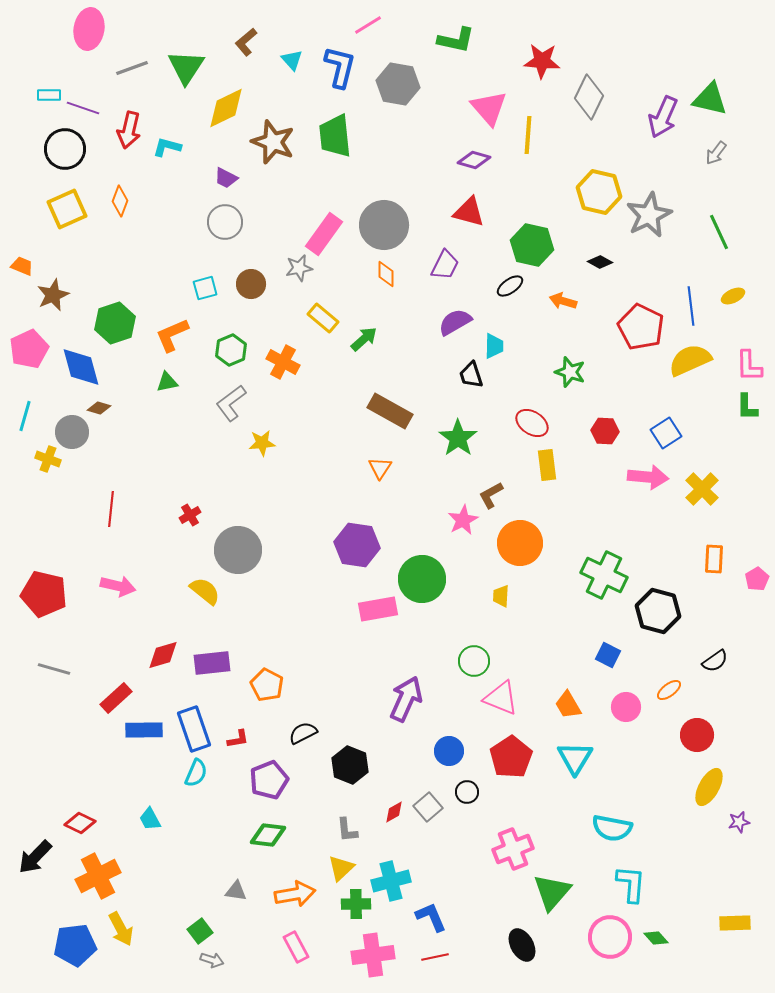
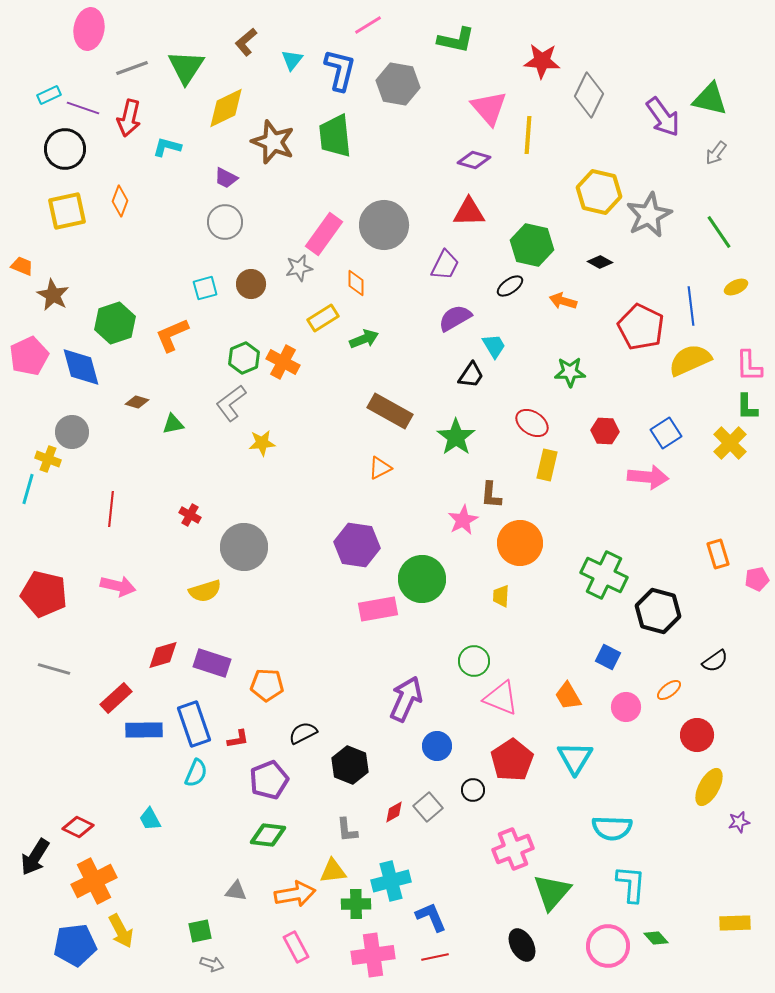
cyan triangle at (292, 60): rotated 20 degrees clockwise
blue L-shape at (340, 67): moved 3 px down
cyan rectangle at (49, 95): rotated 25 degrees counterclockwise
gray diamond at (589, 97): moved 2 px up
purple arrow at (663, 117): rotated 60 degrees counterclockwise
red arrow at (129, 130): moved 12 px up
yellow square at (67, 209): moved 2 px down; rotated 12 degrees clockwise
red triangle at (469, 212): rotated 16 degrees counterclockwise
green line at (719, 232): rotated 9 degrees counterclockwise
orange diamond at (386, 274): moved 30 px left, 9 px down
brown star at (53, 295): rotated 20 degrees counterclockwise
yellow ellipse at (733, 296): moved 3 px right, 9 px up
yellow rectangle at (323, 318): rotated 72 degrees counterclockwise
purple semicircle at (455, 322): moved 4 px up
green arrow at (364, 339): rotated 20 degrees clockwise
cyan trapezoid at (494, 346): rotated 32 degrees counterclockwise
pink pentagon at (29, 349): moved 7 px down
green hexagon at (231, 350): moved 13 px right, 8 px down
green star at (570, 372): rotated 20 degrees counterclockwise
black trapezoid at (471, 375): rotated 128 degrees counterclockwise
green triangle at (167, 382): moved 6 px right, 42 px down
brown diamond at (99, 408): moved 38 px right, 6 px up
cyan line at (25, 416): moved 3 px right, 73 px down
green star at (458, 438): moved 2 px left, 1 px up
yellow rectangle at (547, 465): rotated 20 degrees clockwise
orange triangle at (380, 468): rotated 30 degrees clockwise
yellow cross at (702, 489): moved 28 px right, 46 px up
brown L-shape at (491, 495): rotated 56 degrees counterclockwise
red cross at (190, 515): rotated 30 degrees counterclockwise
gray circle at (238, 550): moved 6 px right, 3 px up
orange rectangle at (714, 559): moved 4 px right, 5 px up; rotated 20 degrees counterclockwise
pink pentagon at (757, 579): rotated 20 degrees clockwise
yellow semicircle at (205, 591): rotated 124 degrees clockwise
blue square at (608, 655): moved 2 px down
purple rectangle at (212, 663): rotated 24 degrees clockwise
orange pentagon at (267, 685): rotated 24 degrees counterclockwise
orange trapezoid at (568, 705): moved 9 px up
blue rectangle at (194, 729): moved 5 px up
blue circle at (449, 751): moved 12 px left, 5 px up
red pentagon at (511, 757): moved 1 px right, 3 px down
black circle at (467, 792): moved 6 px right, 2 px up
red diamond at (80, 823): moved 2 px left, 4 px down
cyan semicircle at (612, 828): rotated 9 degrees counterclockwise
black arrow at (35, 857): rotated 12 degrees counterclockwise
yellow triangle at (341, 868): moved 8 px left, 3 px down; rotated 36 degrees clockwise
orange cross at (98, 876): moved 4 px left, 5 px down
yellow arrow at (121, 929): moved 2 px down
green square at (200, 931): rotated 25 degrees clockwise
pink circle at (610, 937): moved 2 px left, 9 px down
gray arrow at (212, 960): moved 4 px down
